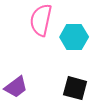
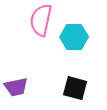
purple trapezoid: rotated 25 degrees clockwise
